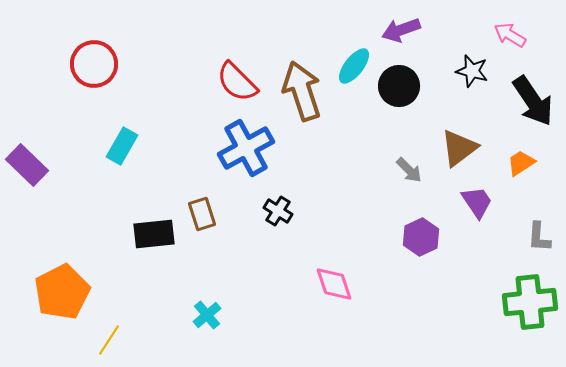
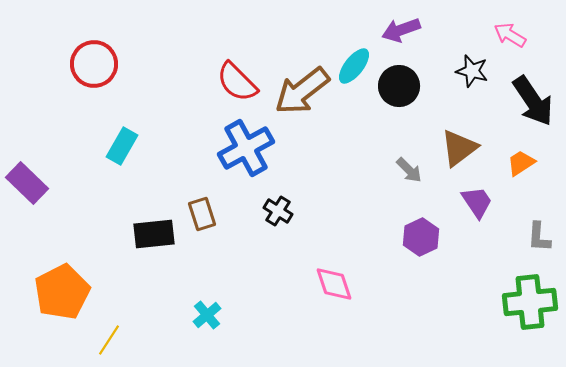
brown arrow: rotated 110 degrees counterclockwise
purple rectangle: moved 18 px down
